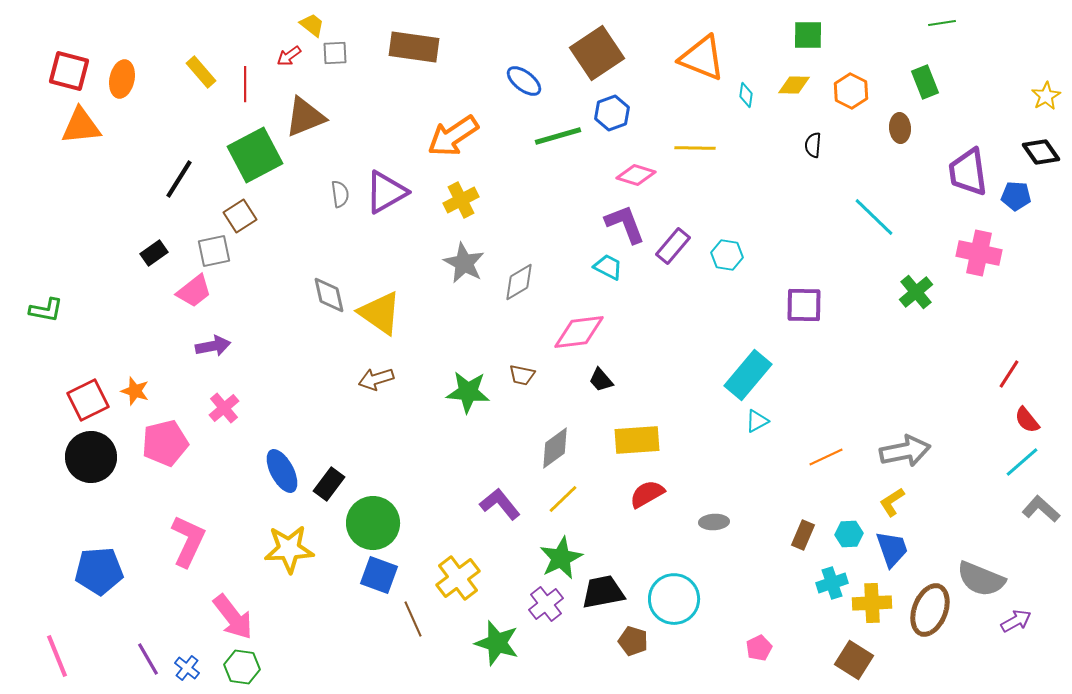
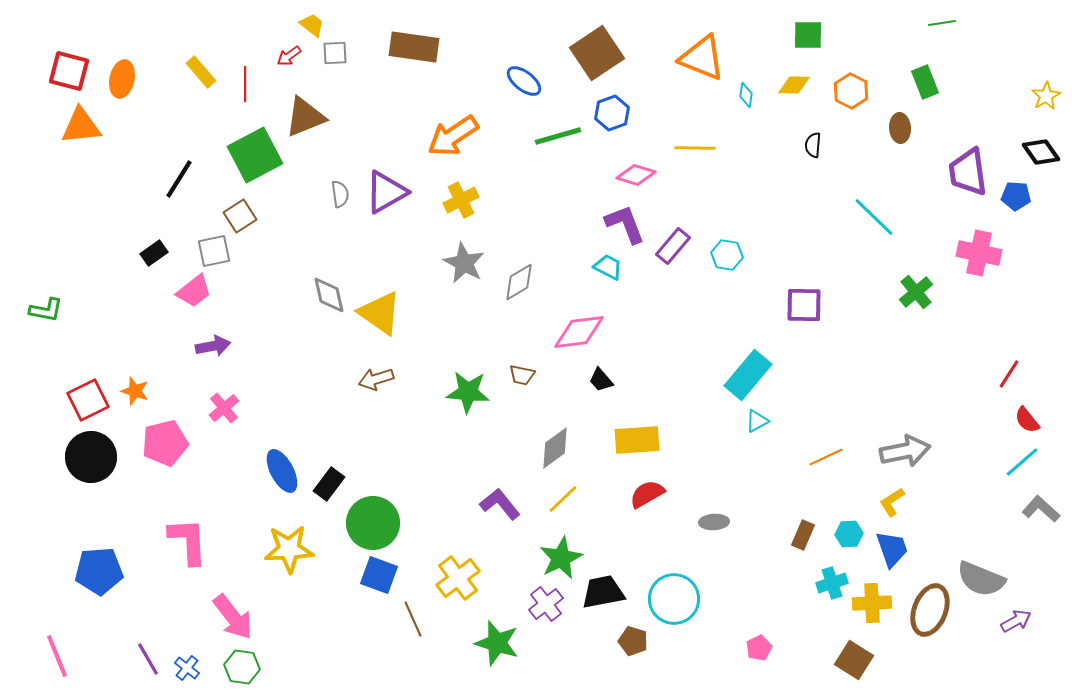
pink L-shape at (188, 541): rotated 28 degrees counterclockwise
